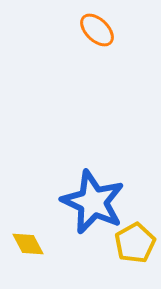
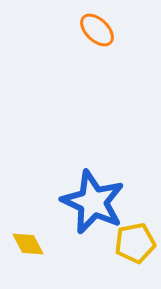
yellow pentagon: rotated 18 degrees clockwise
